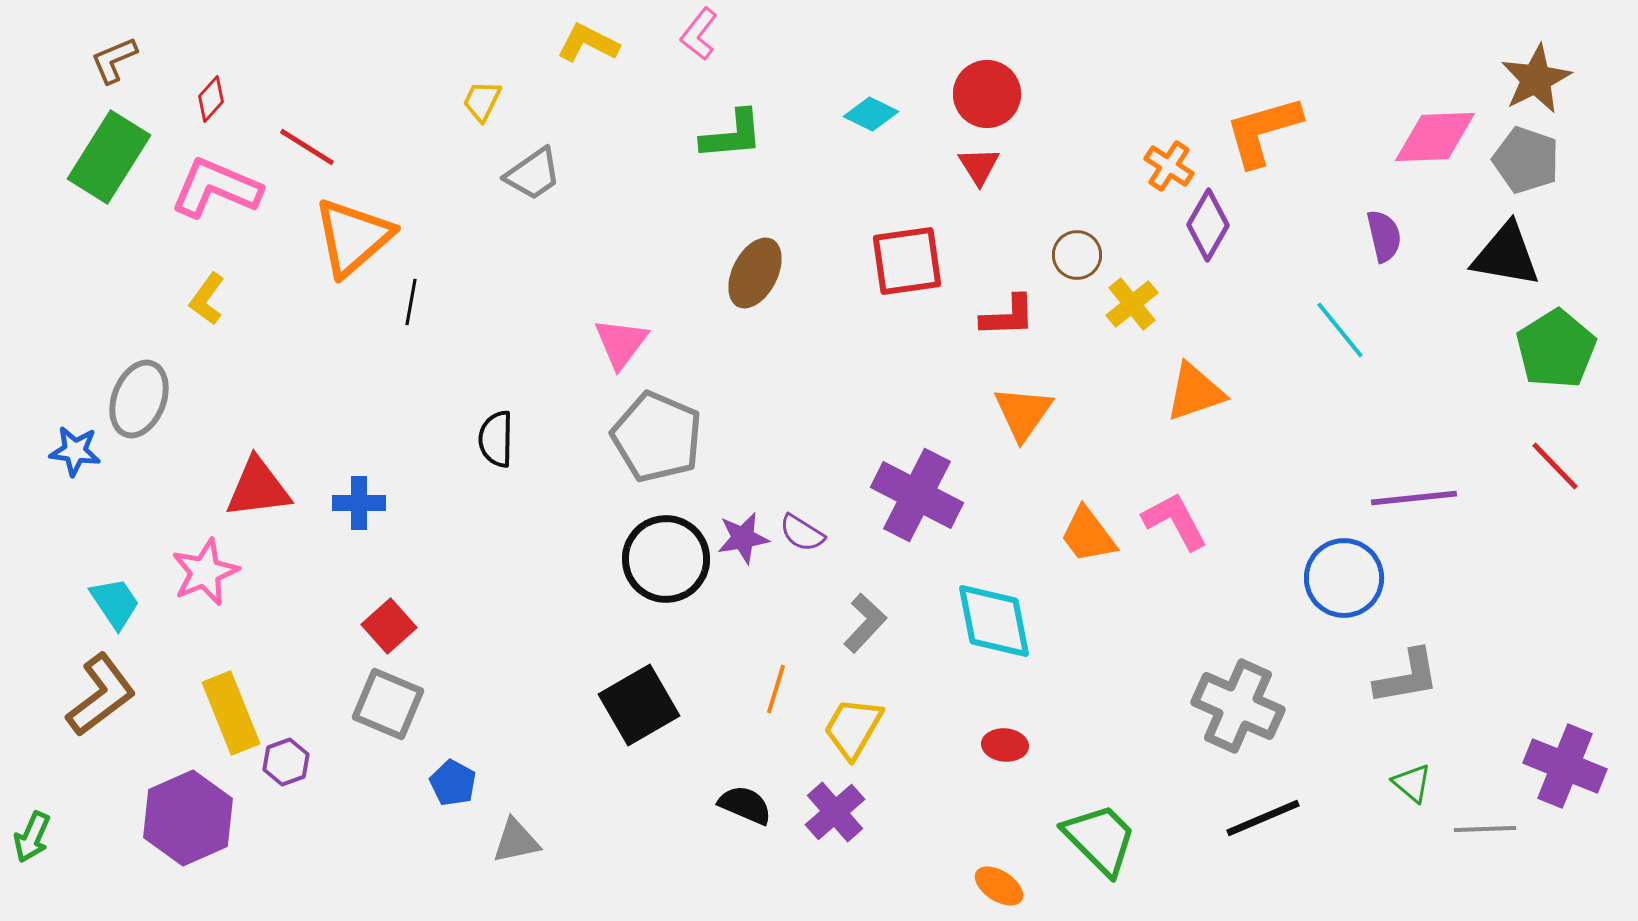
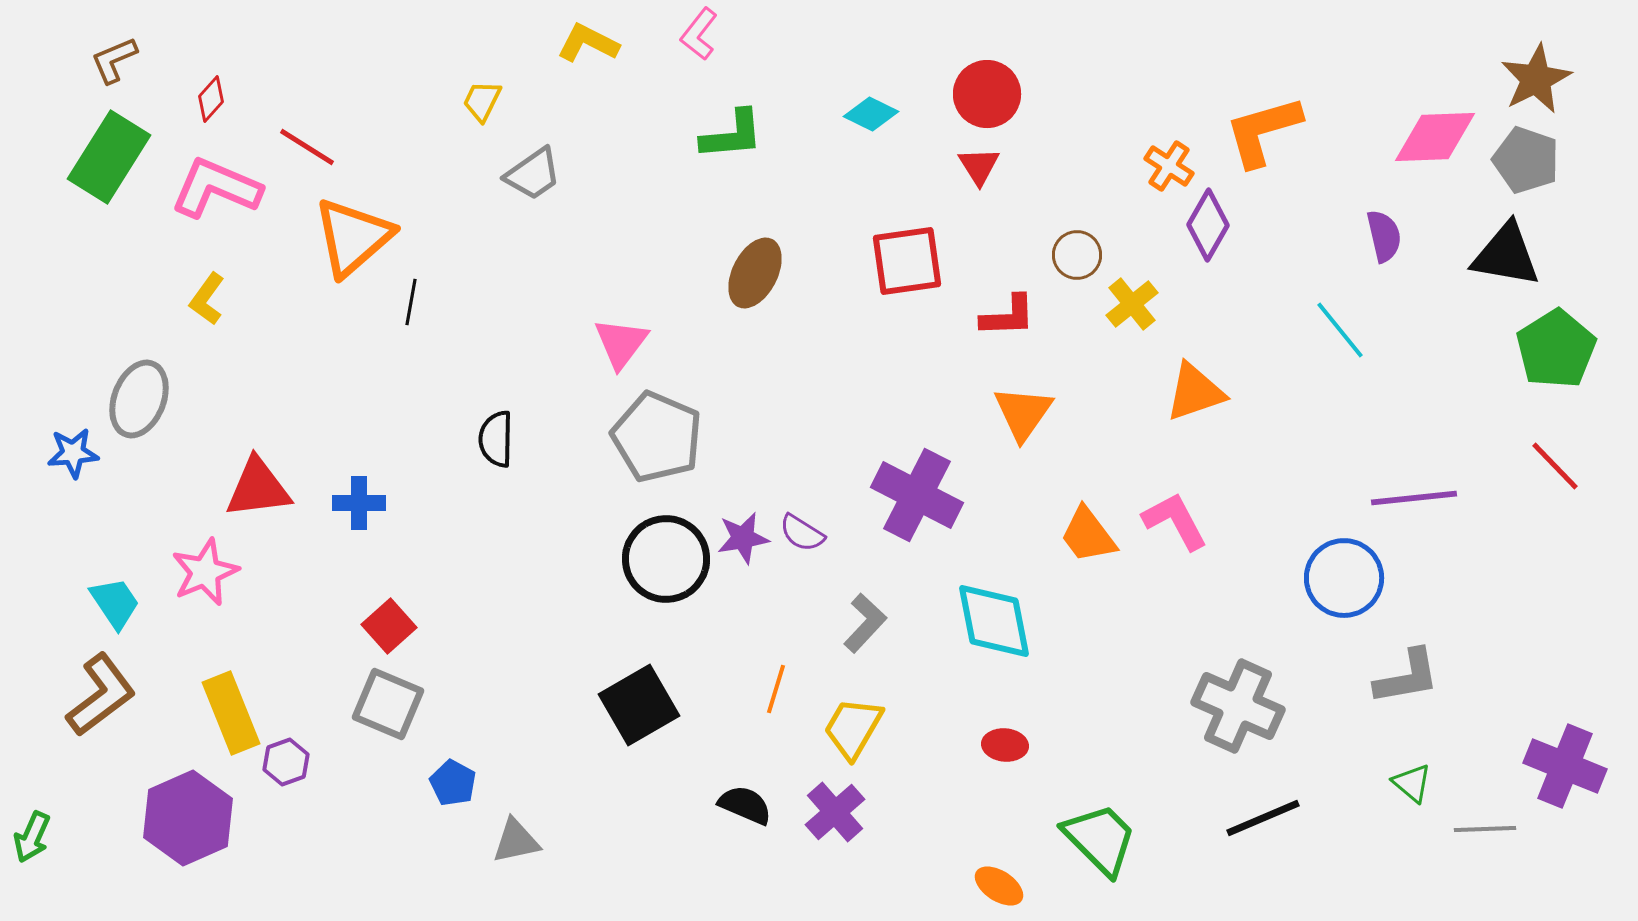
blue star at (75, 451): moved 2 px left, 2 px down; rotated 12 degrees counterclockwise
